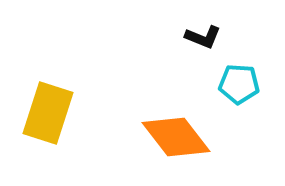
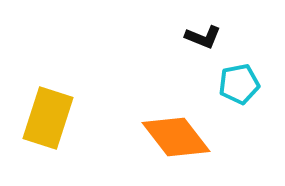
cyan pentagon: rotated 15 degrees counterclockwise
yellow rectangle: moved 5 px down
